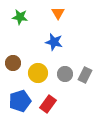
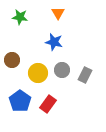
brown circle: moved 1 px left, 3 px up
gray circle: moved 3 px left, 4 px up
blue pentagon: rotated 20 degrees counterclockwise
